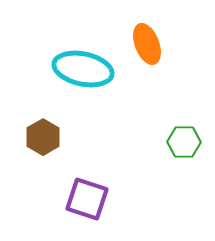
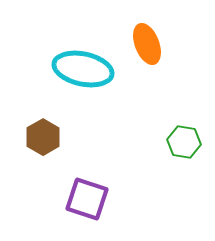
green hexagon: rotated 8 degrees clockwise
